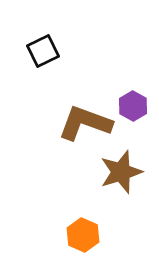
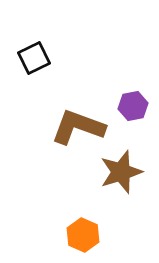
black square: moved 9 px left, 7 px down
purple hexagon: rotated 20 degrees clockwise
brown L-shape: moved 7 px left, 4 px down
